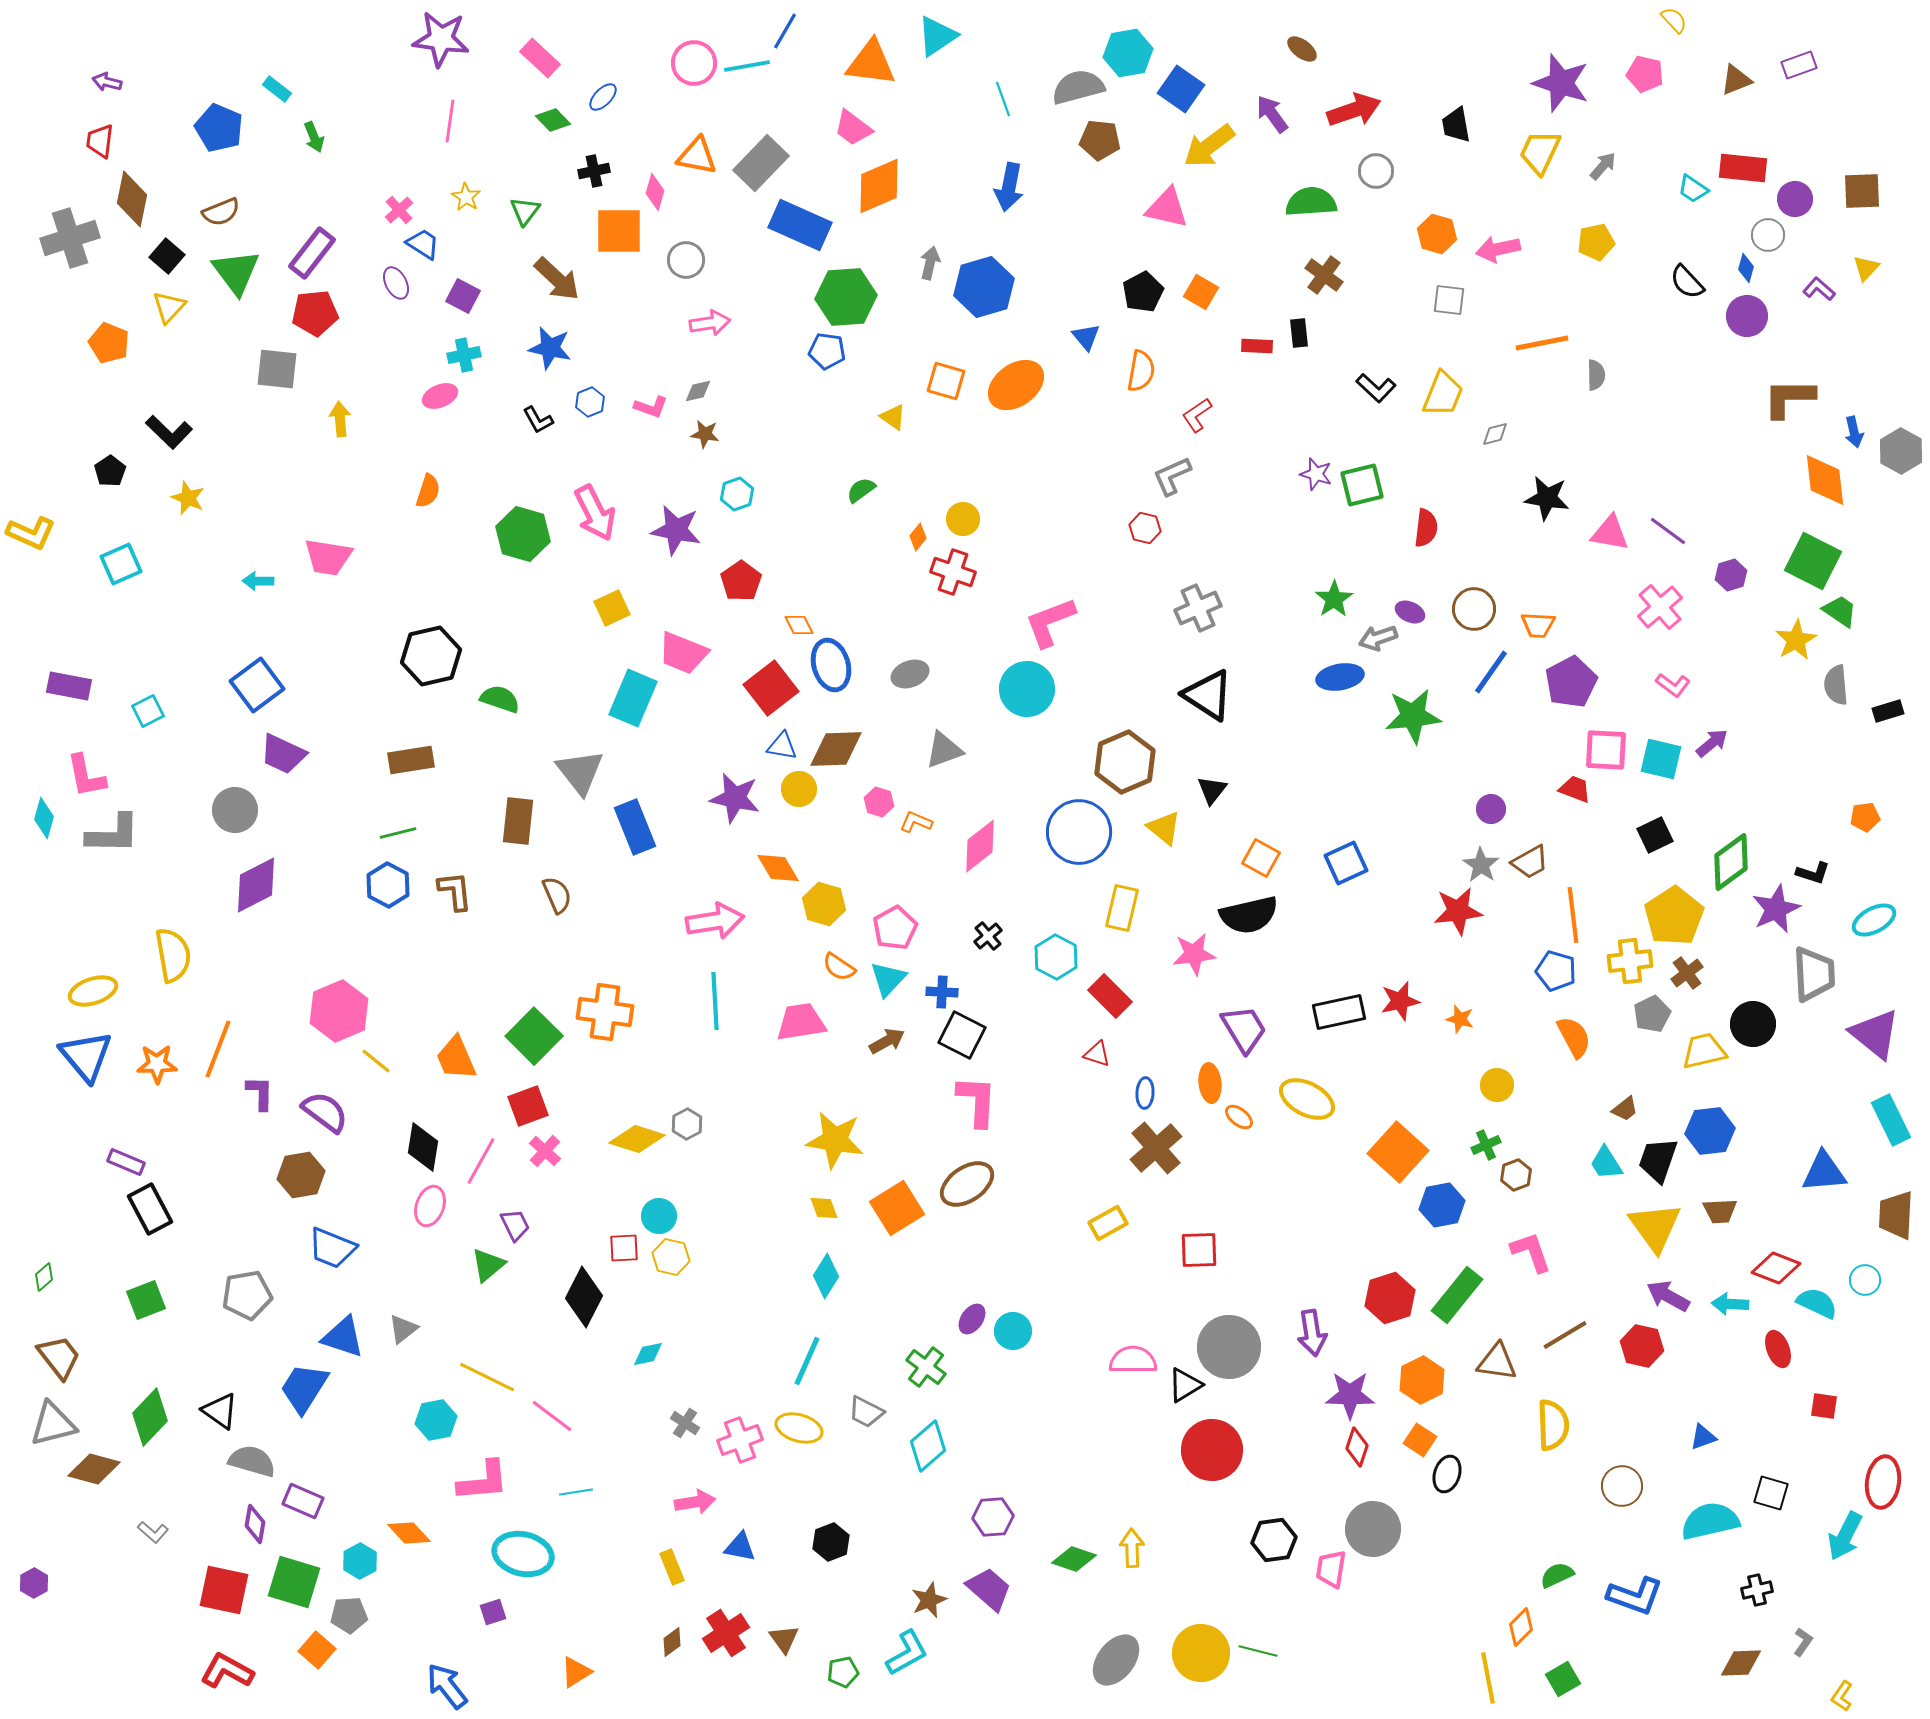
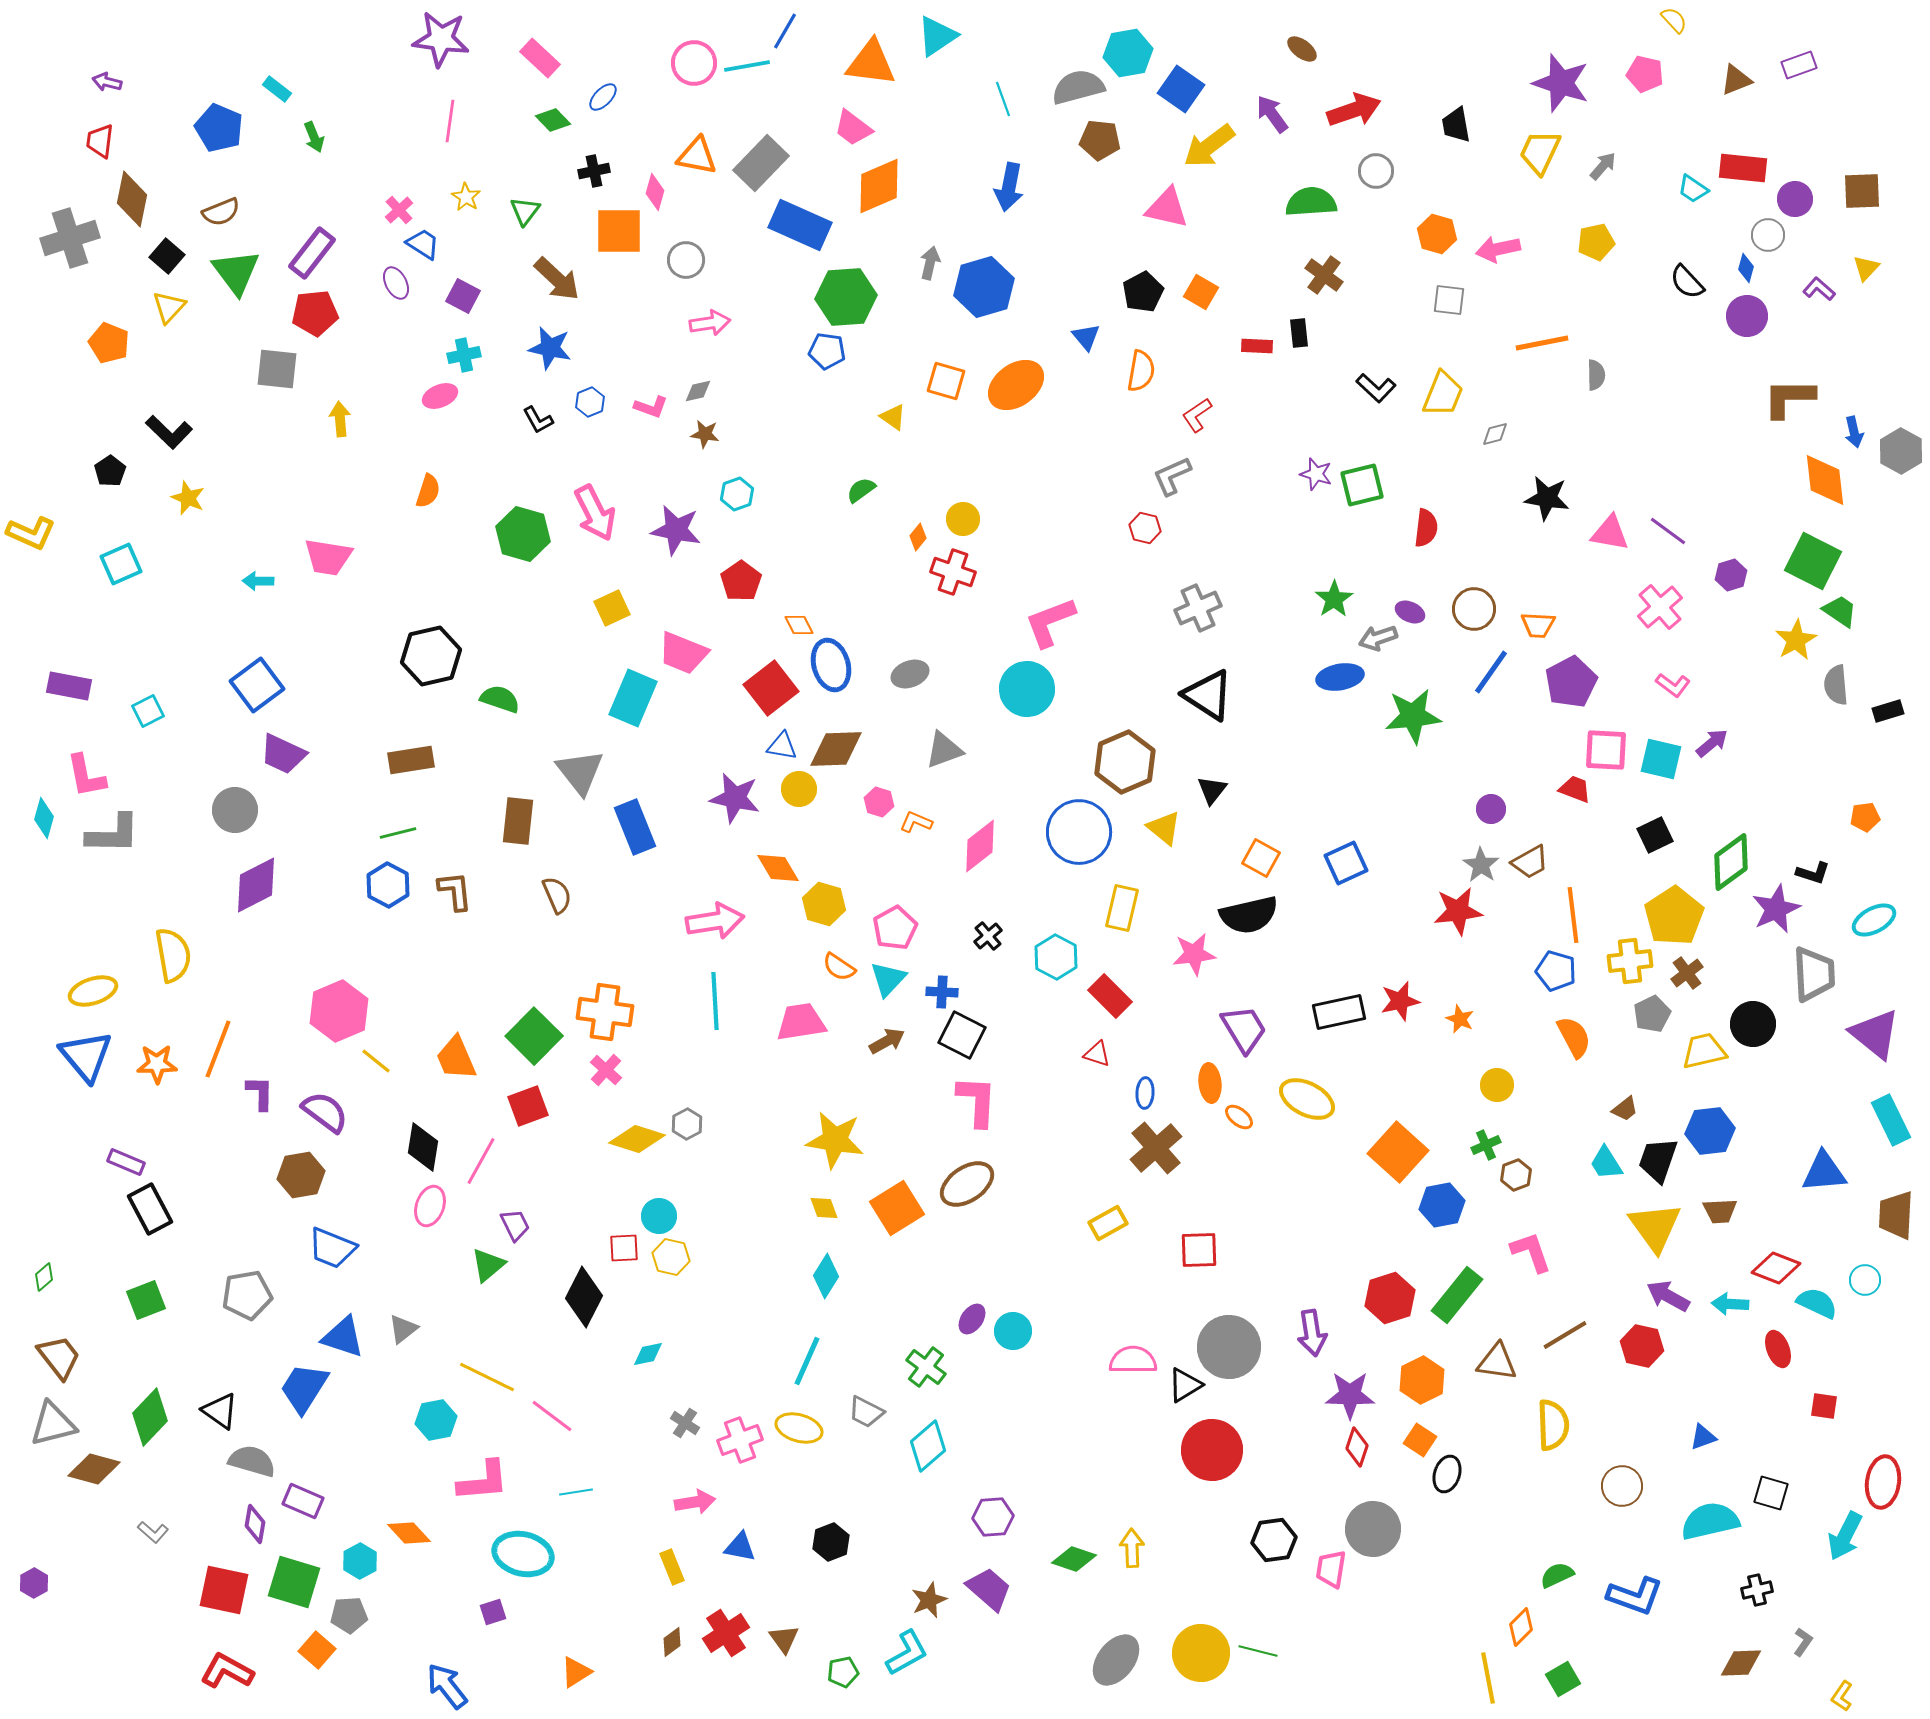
orange star at (1460, 1019): rotated 8 degrees clockwise
pink cross at (545, 1151): moved 61 px right, 81 px up
